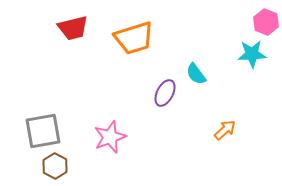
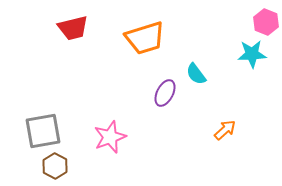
orange trapezoid: moved 11 px right
